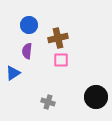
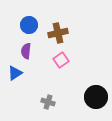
brown cross: moved 5 px up
purple semicircle: moved 1 px left
pink square: rotated 35 degrees counterclockwise
blue triangle: moved 2 px right
